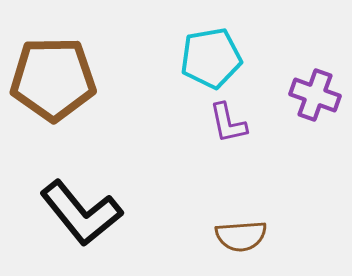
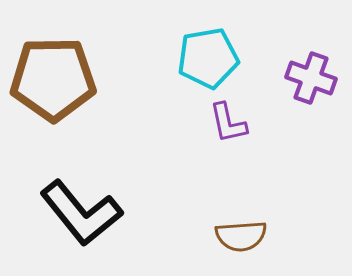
cyan pentagon: moved 3 px left
purple cross: moved 4 px left, 17 px up
